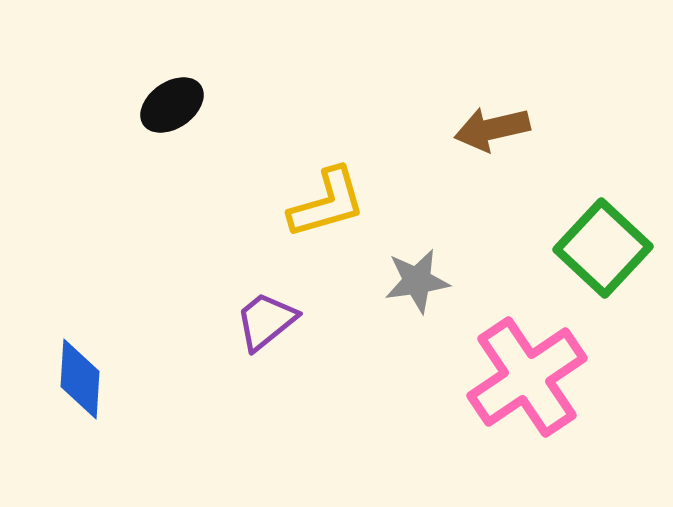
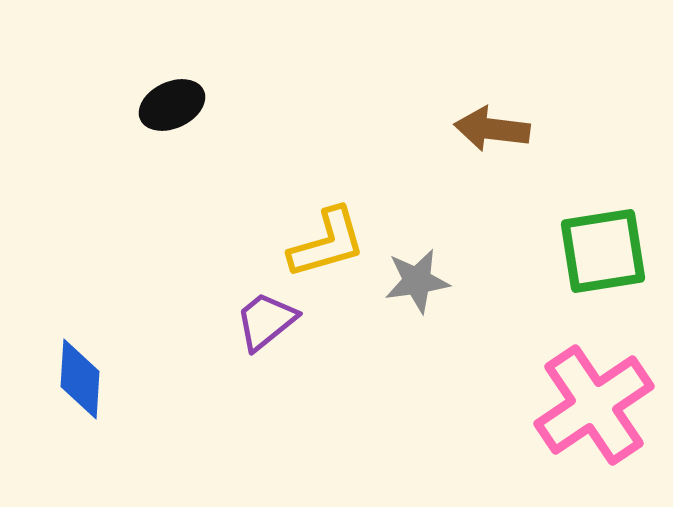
black ellipse: rotated 10 degrees clockwise
brown arrow: rotated 20 degrees clockwise
yellow L-shape: moved 40 px down
green square: moved 3 px down; rotated 38 degrees clockwise
pink cross: moved 67 px right, 28 px down
